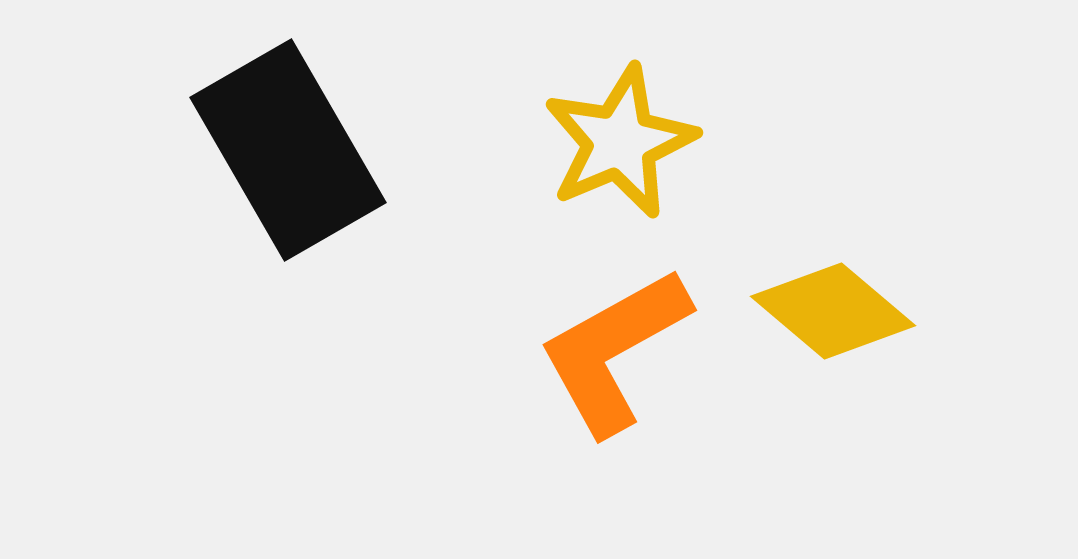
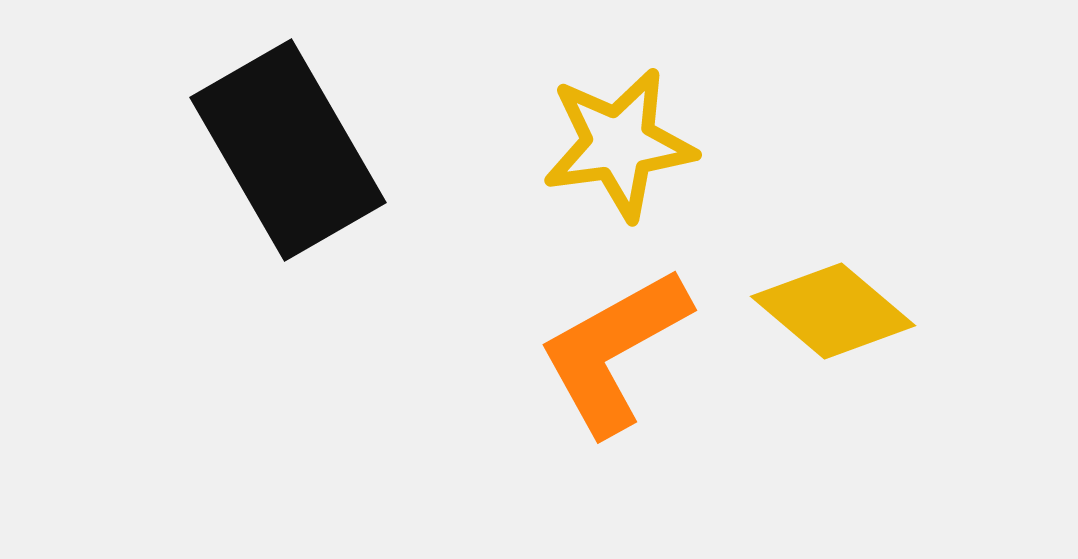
yellow star: moved 1 px left, 2 px down; rotated 15 degrees clockwise
